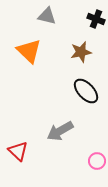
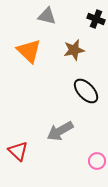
brown star: moved 7 px left, 2 px up
